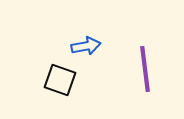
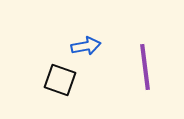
purple line: moved 2 px up
